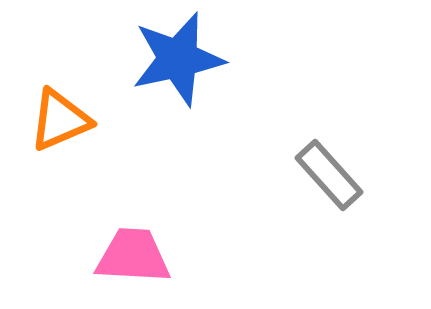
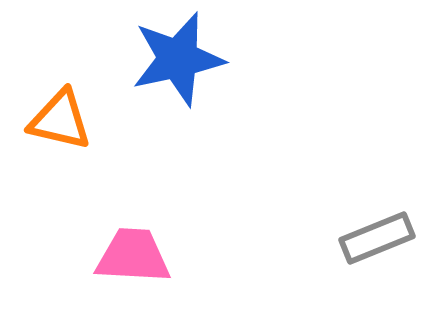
orange triangle: rotated 36 degrees clockwise
gray rectangle: moved 48 px right, 63 px down; rotated 70 degrees counterclockwise
